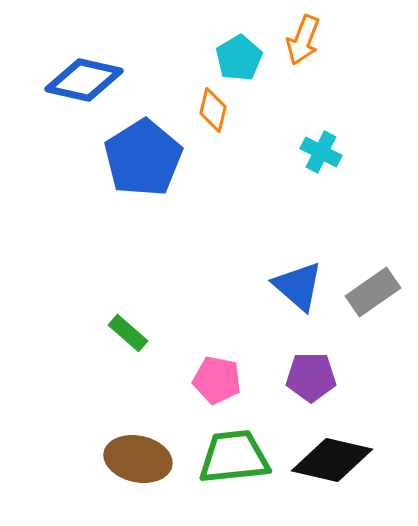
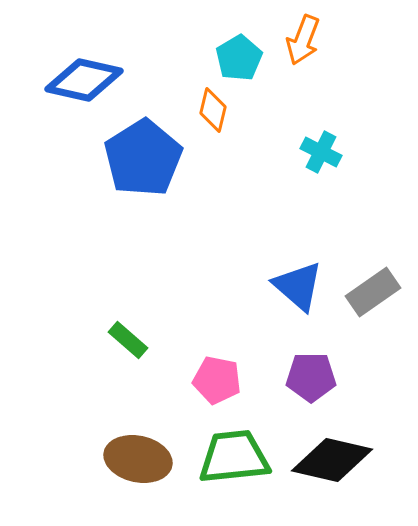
green rectangle: moved 7 px down
